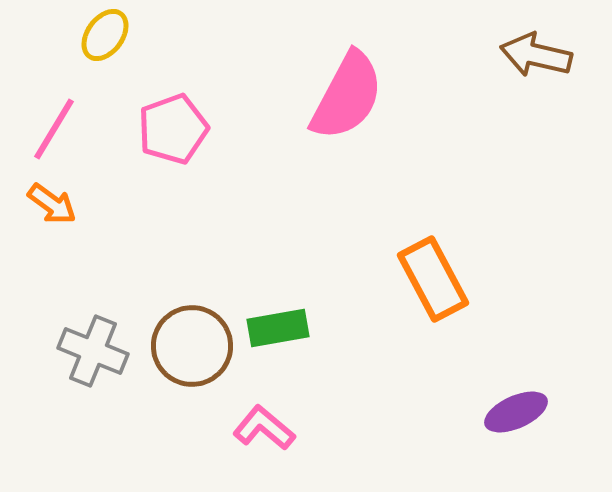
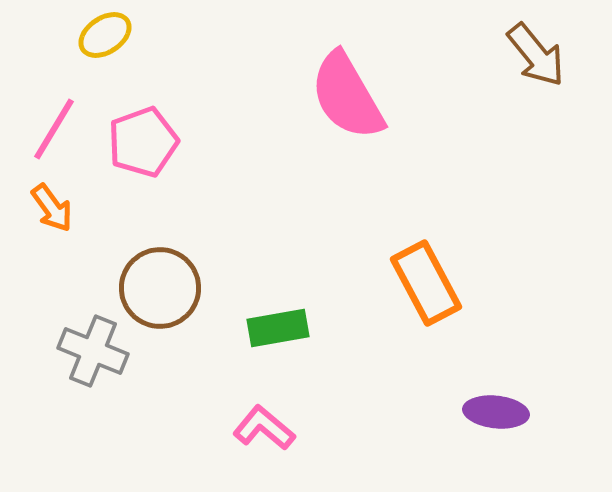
yellow ellipse: rotated 20 degrees clockwise
brown arrow: rotated 142 degrees counterclockwise
pink semicircle: rotated 122 degrees clockwise
pink pentagon: moved 30 px left, 13 px down
orange arrow: moved 4 px down; rotated 18 degrees clockwise
orange rectangle: moved 7 px left, 4 px down
brown circle: moved 32 px left, 58 px up
purple ellipse: moved 20 px left; rotated 30 degrees clockwise
